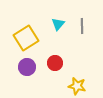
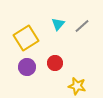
gray line: rotated 49 degrees clockwise
